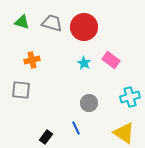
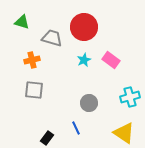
gray trapezoid: moved 15 px down
cyan star: moved 3 px up; rotated 16 degrees clockwise
gray square: moved 13 px right
black rectangle: moved 1 px right, 1 px down
